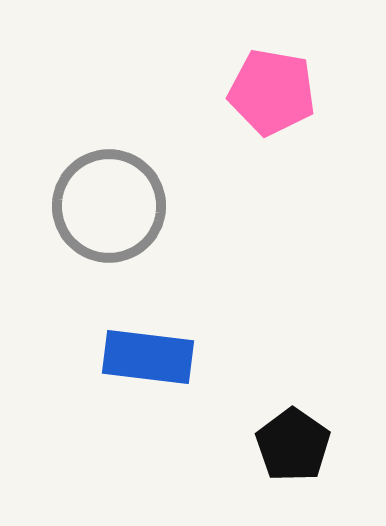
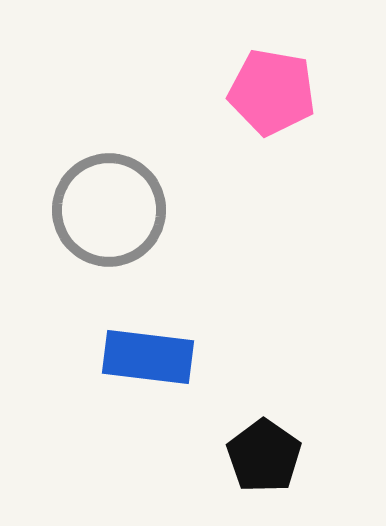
gray circle: moved 4 px down
black pentagon: moved 29 px left, 11 px down
